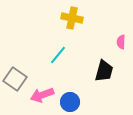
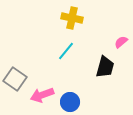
pink semicircle: rotated 48 degrees clockwise
cyan line: moved 8 px right, 4 px up
black trapezoid: moved 1 px right, 4 px up
